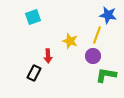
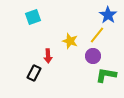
blue star: rotated 24 degrees clockwise
yellow line: rotated 18 degrees clockwise
